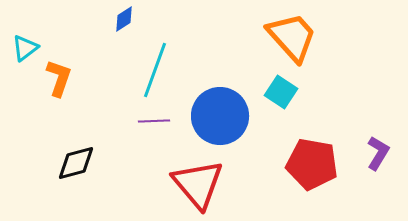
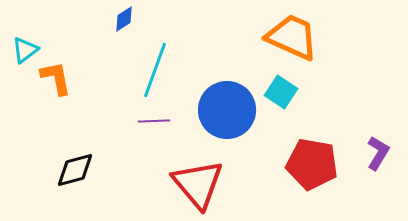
orange trapezoid: rotated 24 degrees counterclockwise
cyan triangle: moved 2 px down
orange L-shape: moved 3 px left; rotated 30 degrees counterclockwise
blue circle: moved 7 px right, 6 px up
black diamond: moved 1 px left, 7 px down
